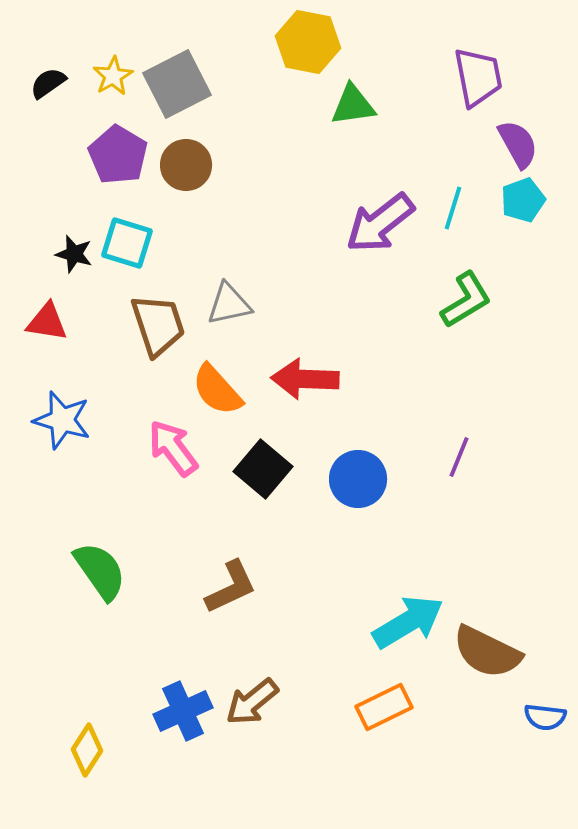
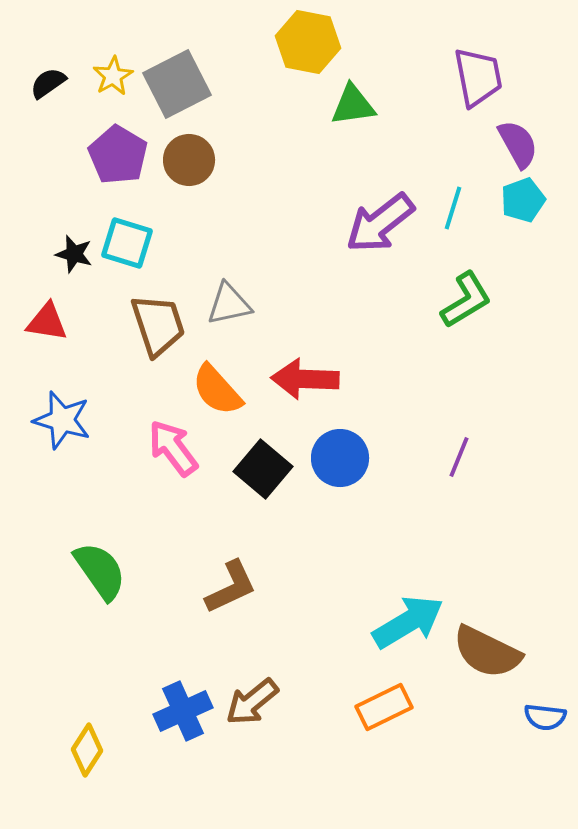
brown circle: moved 3 px right, 5 px up
blue circle: moved 18 px left, 21 px up
